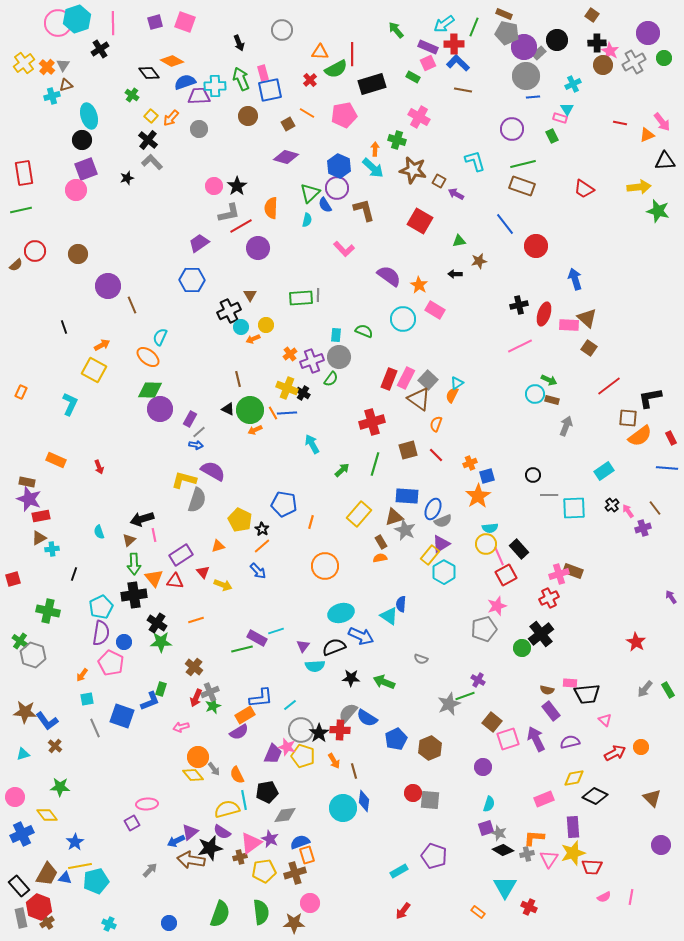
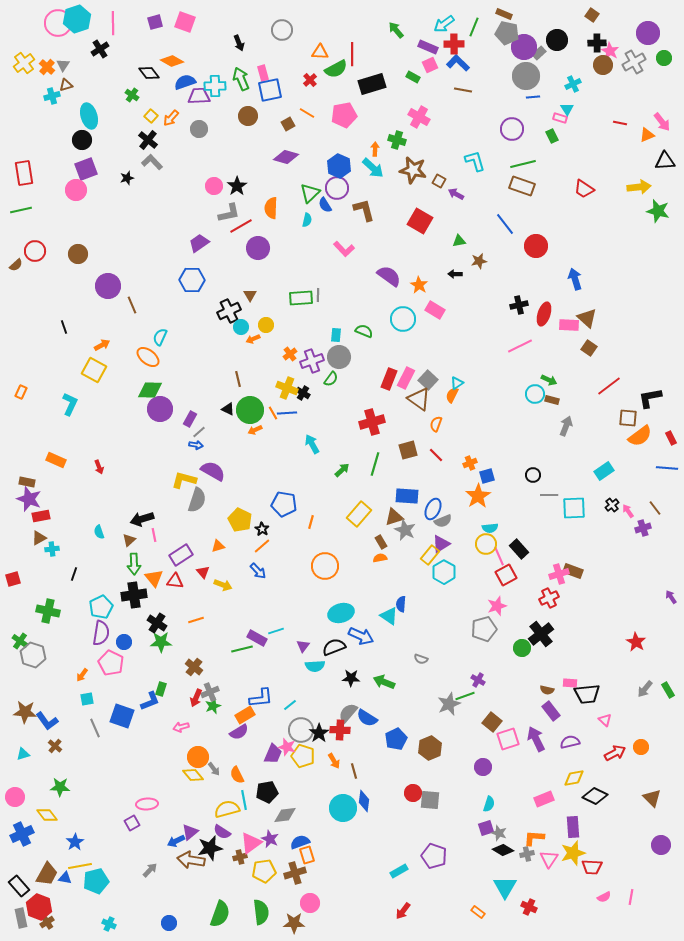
pink square at (428, 63): moved 2 px right, 2 px down
